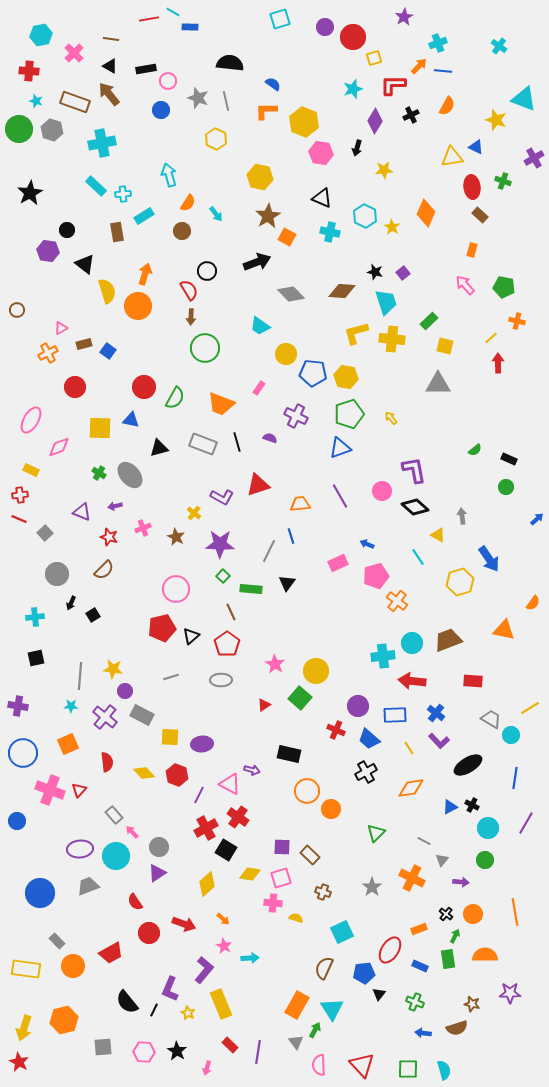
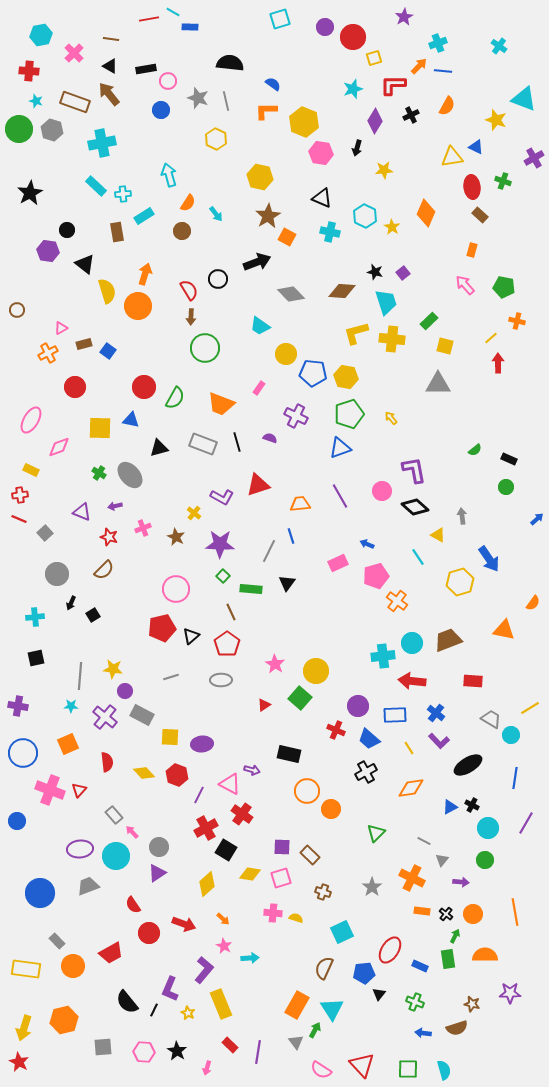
black circle at (207, 271): moved 11 px right, 8 px down
red cross at (238, 817): moved 4 px right, 3 px up
red semicircle at (135, 902): moved 2 px left, 3 px down
pink cross at (273, 903): moved 10 px down
orange rectangle at (419, 929): moved 3 px right, 18 px up; rotated 28 degrees clockwise
pink semicircle at (319, 1065): moved 2 px right, 5 px down; rotated 55 degrees counterclockwise
